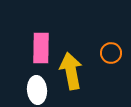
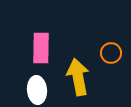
yellow arrow: moved 7 px right, 6 px down
